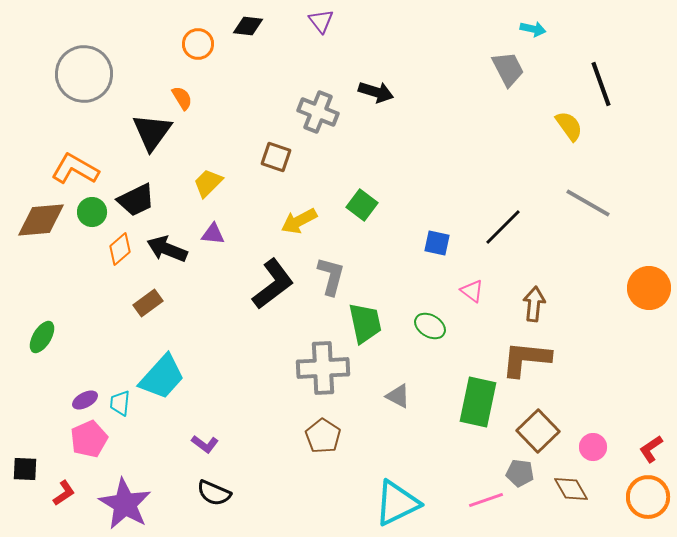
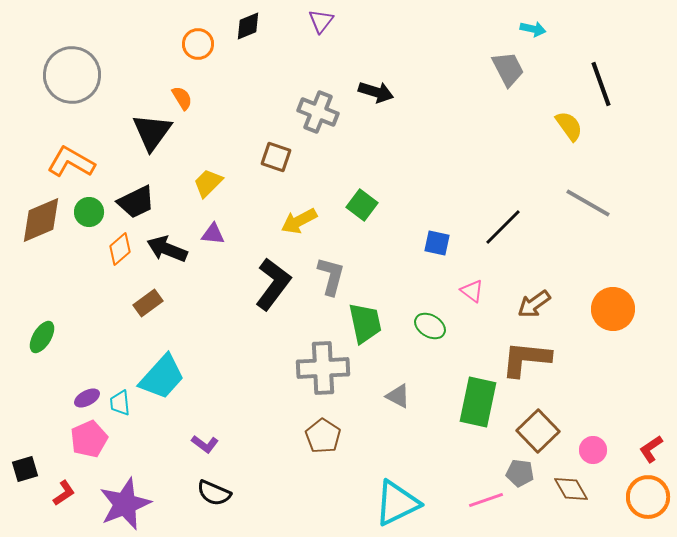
purple triangle at (321, 21): rotated 16 degrees clockwise
black diamond at (248, 26): rotated 28 degrees counterclockwise
gray circle at (84, 74): moved 12 px left, 1 px down
orange L-shape at (75, 169): moved 4 px left, 7 px up
black trapezoid at (136, 200): moved 2 px down
green circle at (92, 212): moved 3 px left
brown diamond at (41, 220): rotated 18 degrees counterclockwise
black L-shape at (273, 284): rotated 16 degrees counterclockwise
orange circle at (649, 288): moved 36 px left, 21 px down
brown arrow at (534, 304): rotated 132 degrees counterclockwise
purple ellipse at (85, 400): moved 2 px right, 2 px up
cyan trapezoid at (120, 403): rotated 12 degrees counterclockwise
pink circle at (593, 447): moved 3 px down
black square at (25, 469): rotated 20 degrees counterclockwise
purple star at (125, 504): rotated 20 degrees clockwise
